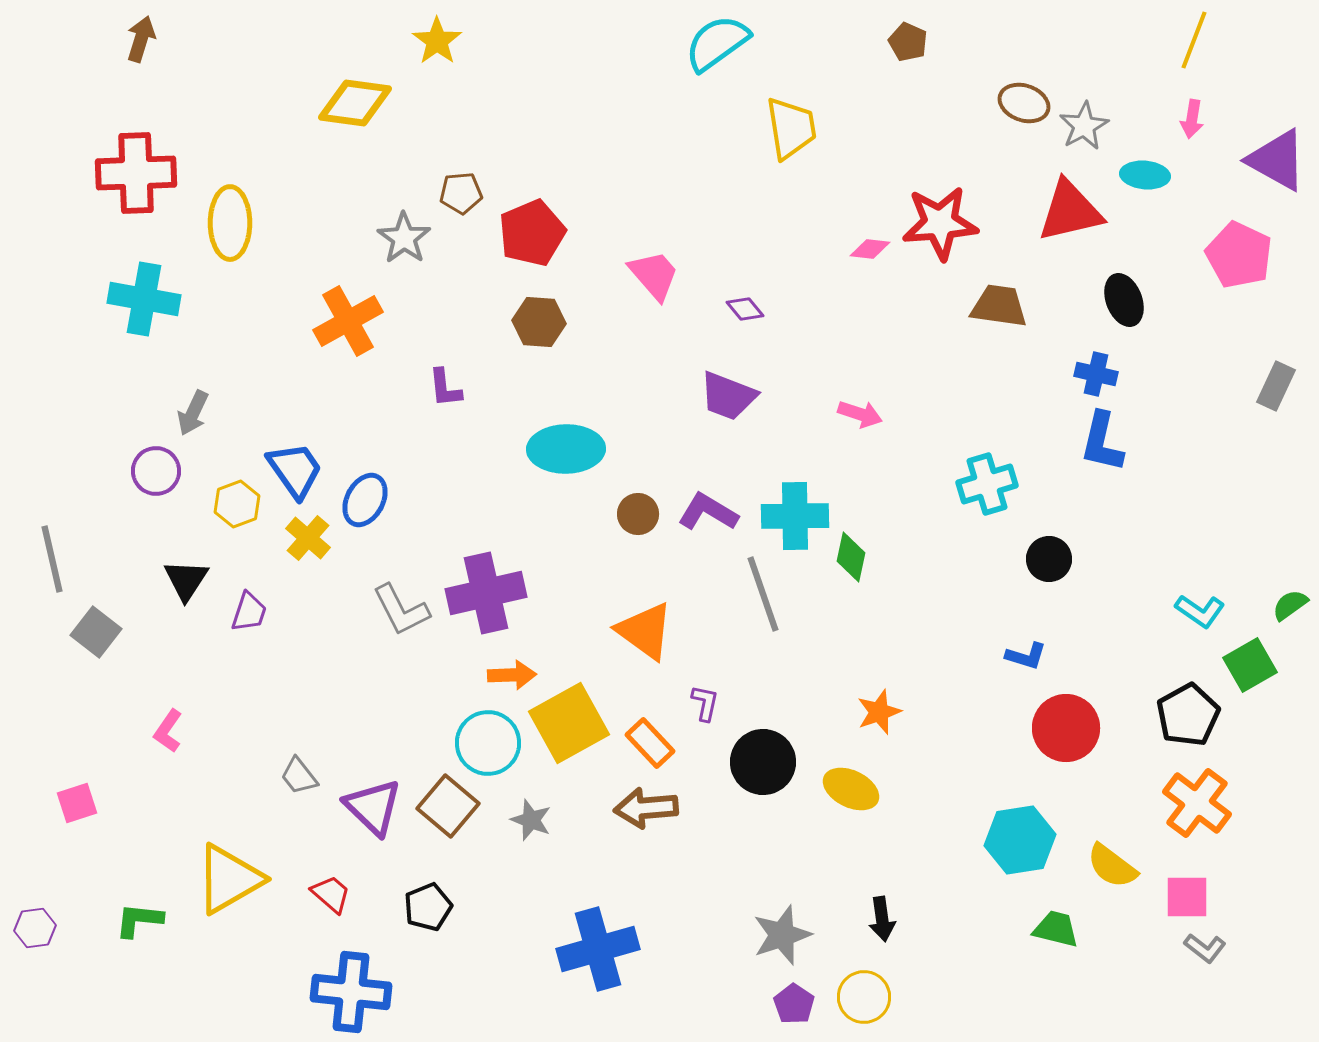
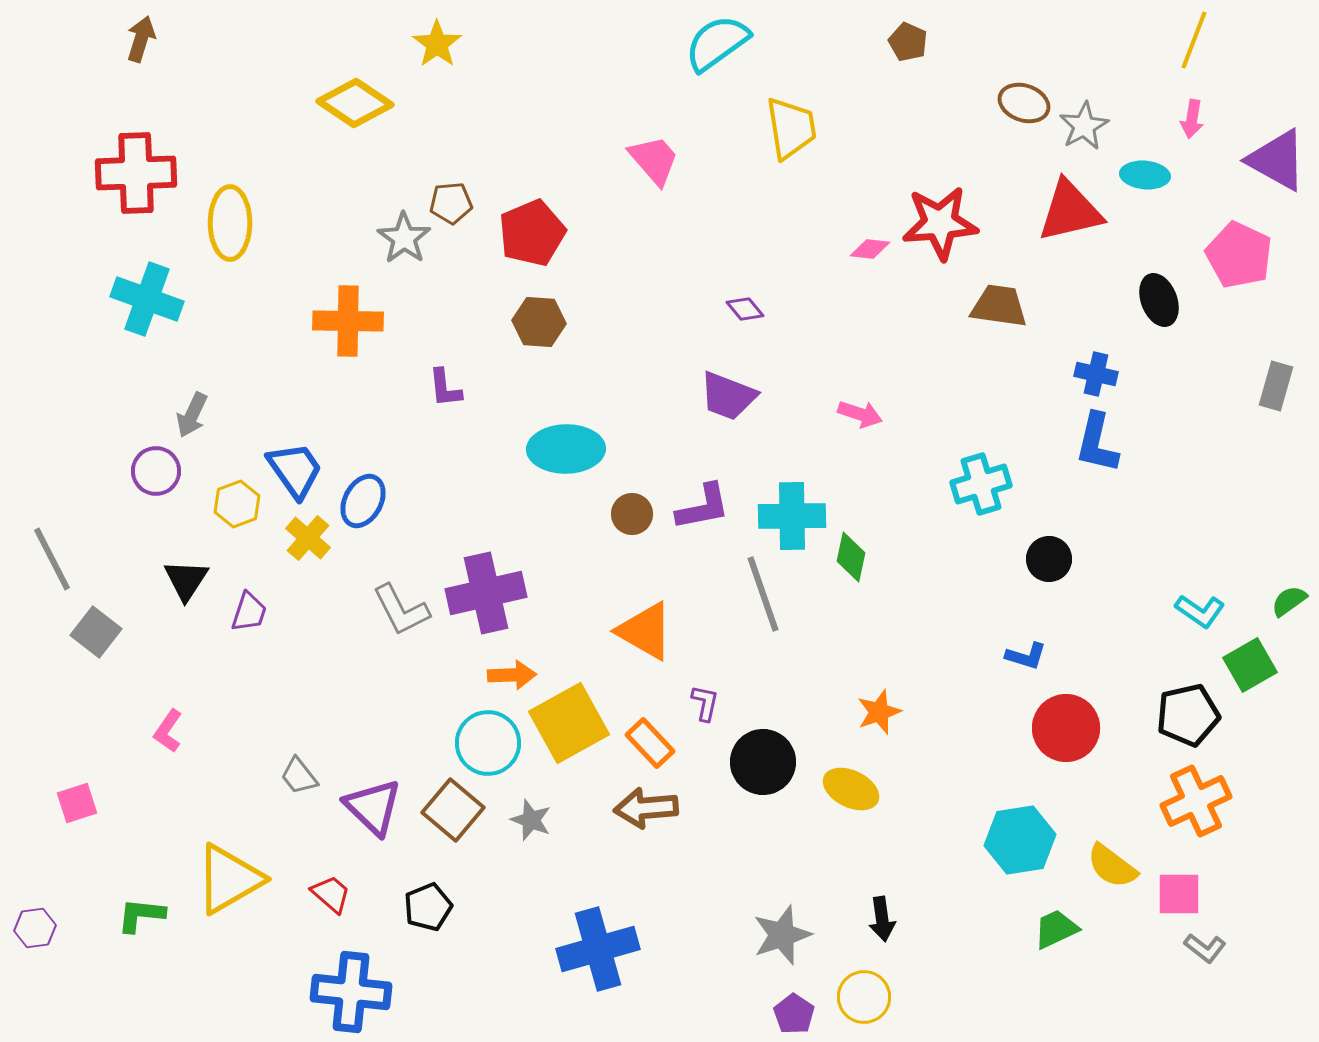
yellow star at (437, 41): moved 3 px down
yellow diamond at (355, 103): rotated 26 degrees clockwise
brown pentagon at (461, 193): moved 10 px left, 10 px down
pink trapezoid at (654, 275): moved 115 px up
cyan cross at (144, 299): moved 3 px right; rotated 10 degrees clockwise
black ellipse at (1124, 300): moved 35 px right
orange cross at (348, 321): rotated 30 degrees clockwise
gray rectangle at (1276, 386): rotated 9 degrees counterclockwise
gray arrow at (193, 413): moved 1 px left, 2 px down
blue L-shape at (1102, 442): moved 5 px left, 1 px down
cyan cross at (987, 484): moved 6 px left
blue ellipse at (365, 500): moved 2 px left, 1 px down
purple L-shape at (708, 512): moved 5 px left, 5 px up; rotated 138 degrees clockwise
brown circle at (638, 514): moved 6 px left
cyan cross at (795, 516): moved 3 px left
gray line at (52, 559): rotated 14 degrees counterclockwise
green semicircle at (1290, 605): moved 1 px left, 4 px up
orange triangle at (645, 631): rotated 6 degrees counterclockwise
black pentagon at (1188, 715): rotated 16 degrees clockwise
orange cross at (1197, 803): moved 1 px left, 2 px up; rotated 28 degrees clockwise
brown square at (448, 806): moved 5 px right, 4 px down
pink square at (1187, 897): moved 8 px left, 3 px up
green L-shape at (139, 920): moved 2 px right, 5 px up
green trapezoid at (1056, 929): rotated 39 degrees counterclockwise
purple pentagon at (794, 1004): moved 10 px down
